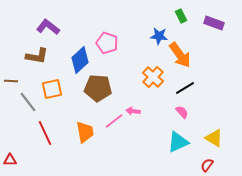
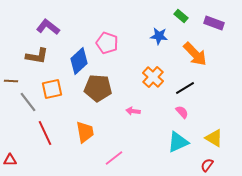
green rectangle: rotated 24 degrees counterclockwise
orange arrow: moved 15 px right, 1 px up; rotated 8 degrees counterclockwise
blue diamond: moved 1 px left, 1 px down
pink line: moved 37 px down
